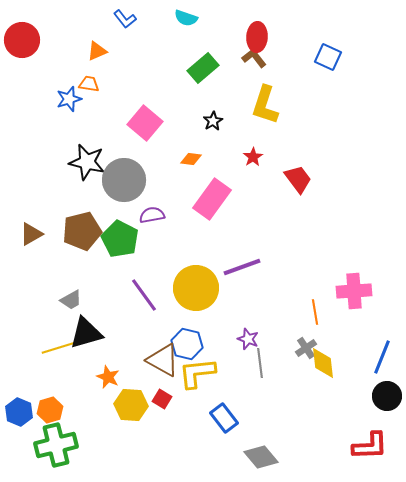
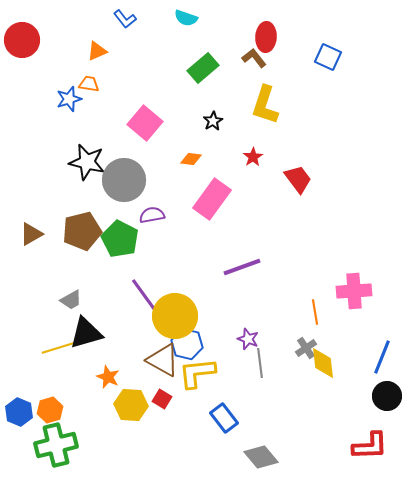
red ellipse at (257, 37): moved 9 px right
yellow circle at (196, 288): moved 21 px left, 28 px down
